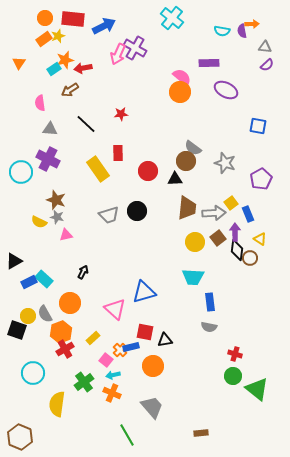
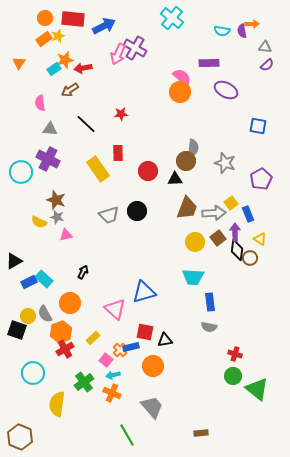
gray semicircle at (193, 148): rotated 120 degrees counterclockwise
brown trapezoid at (187, 208): rotated 15 degrees clockwise
